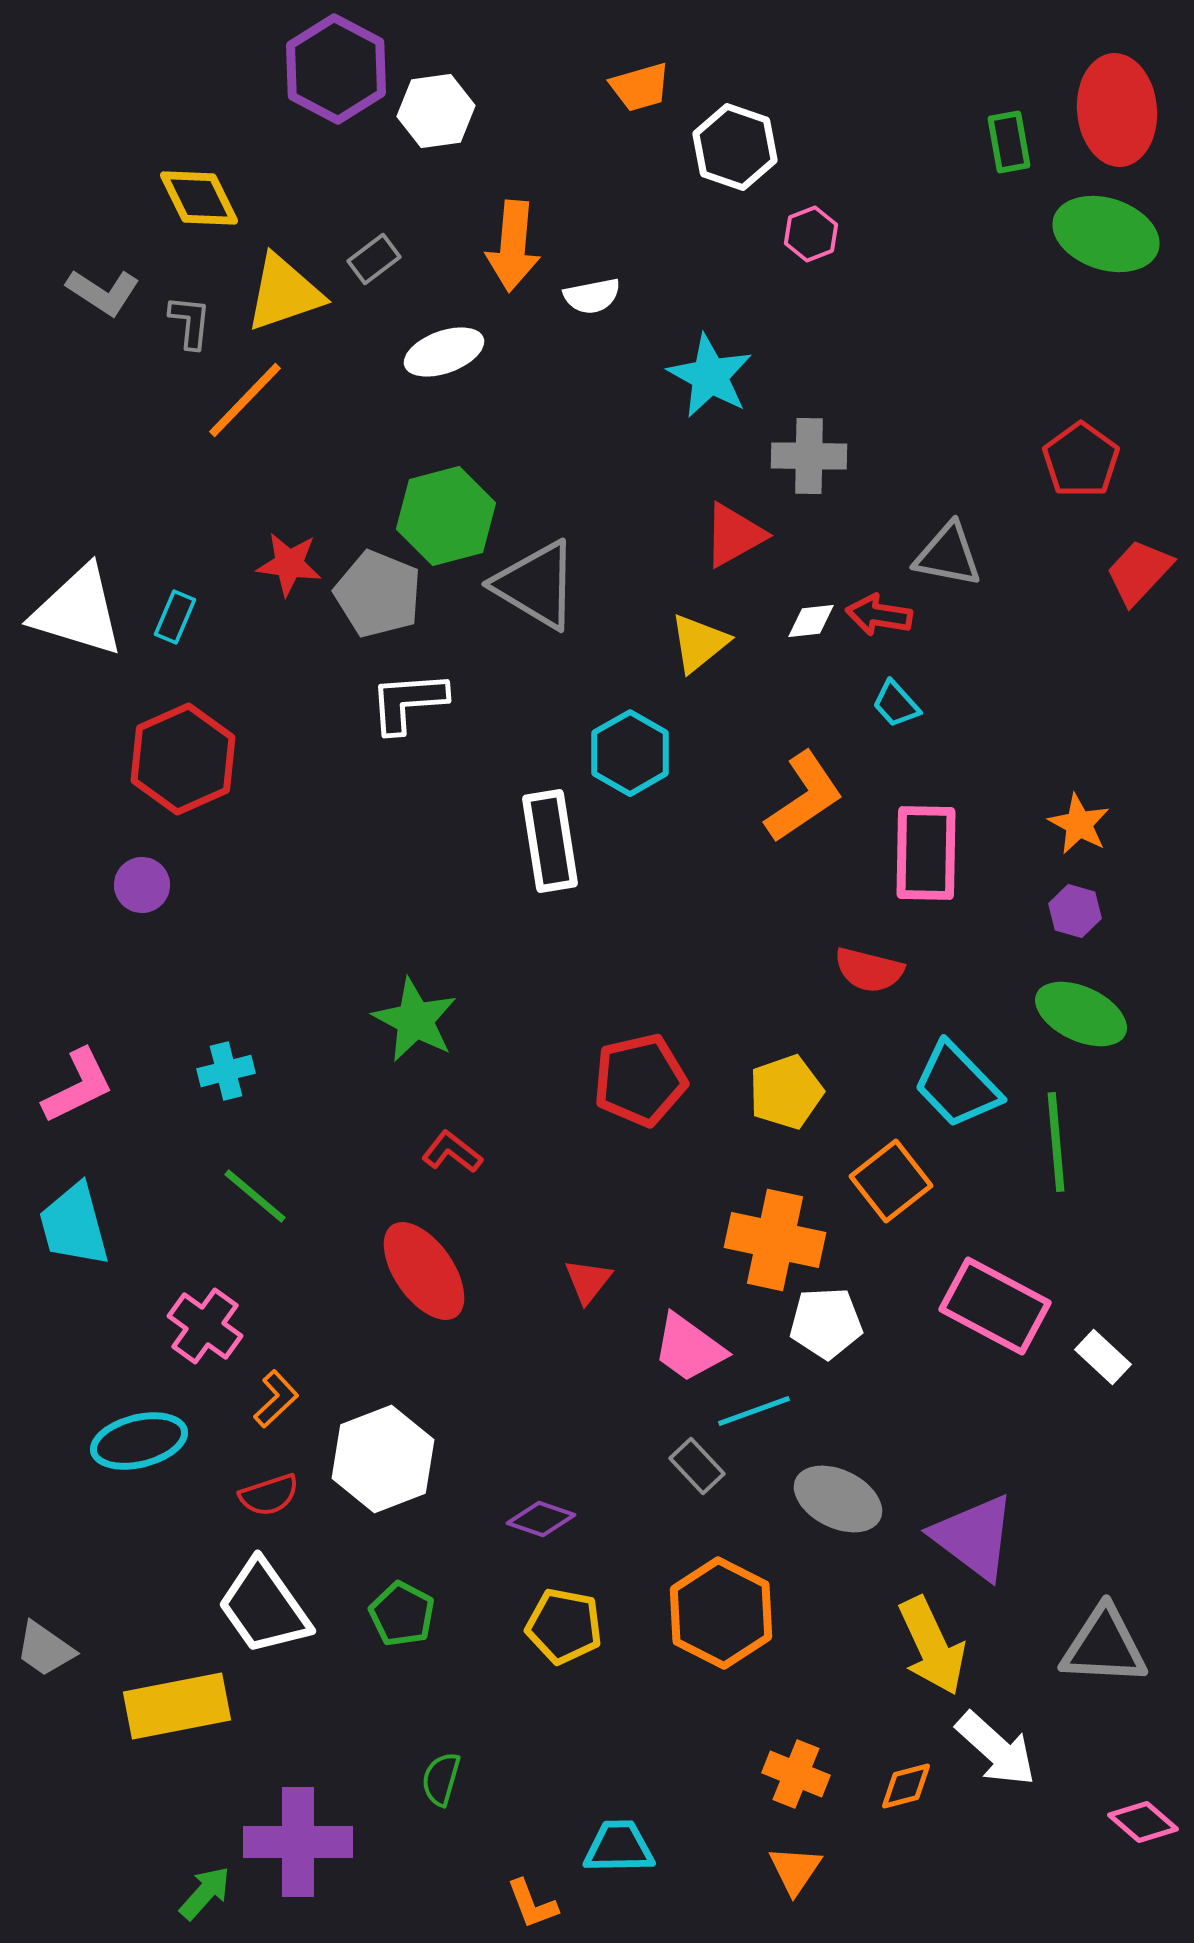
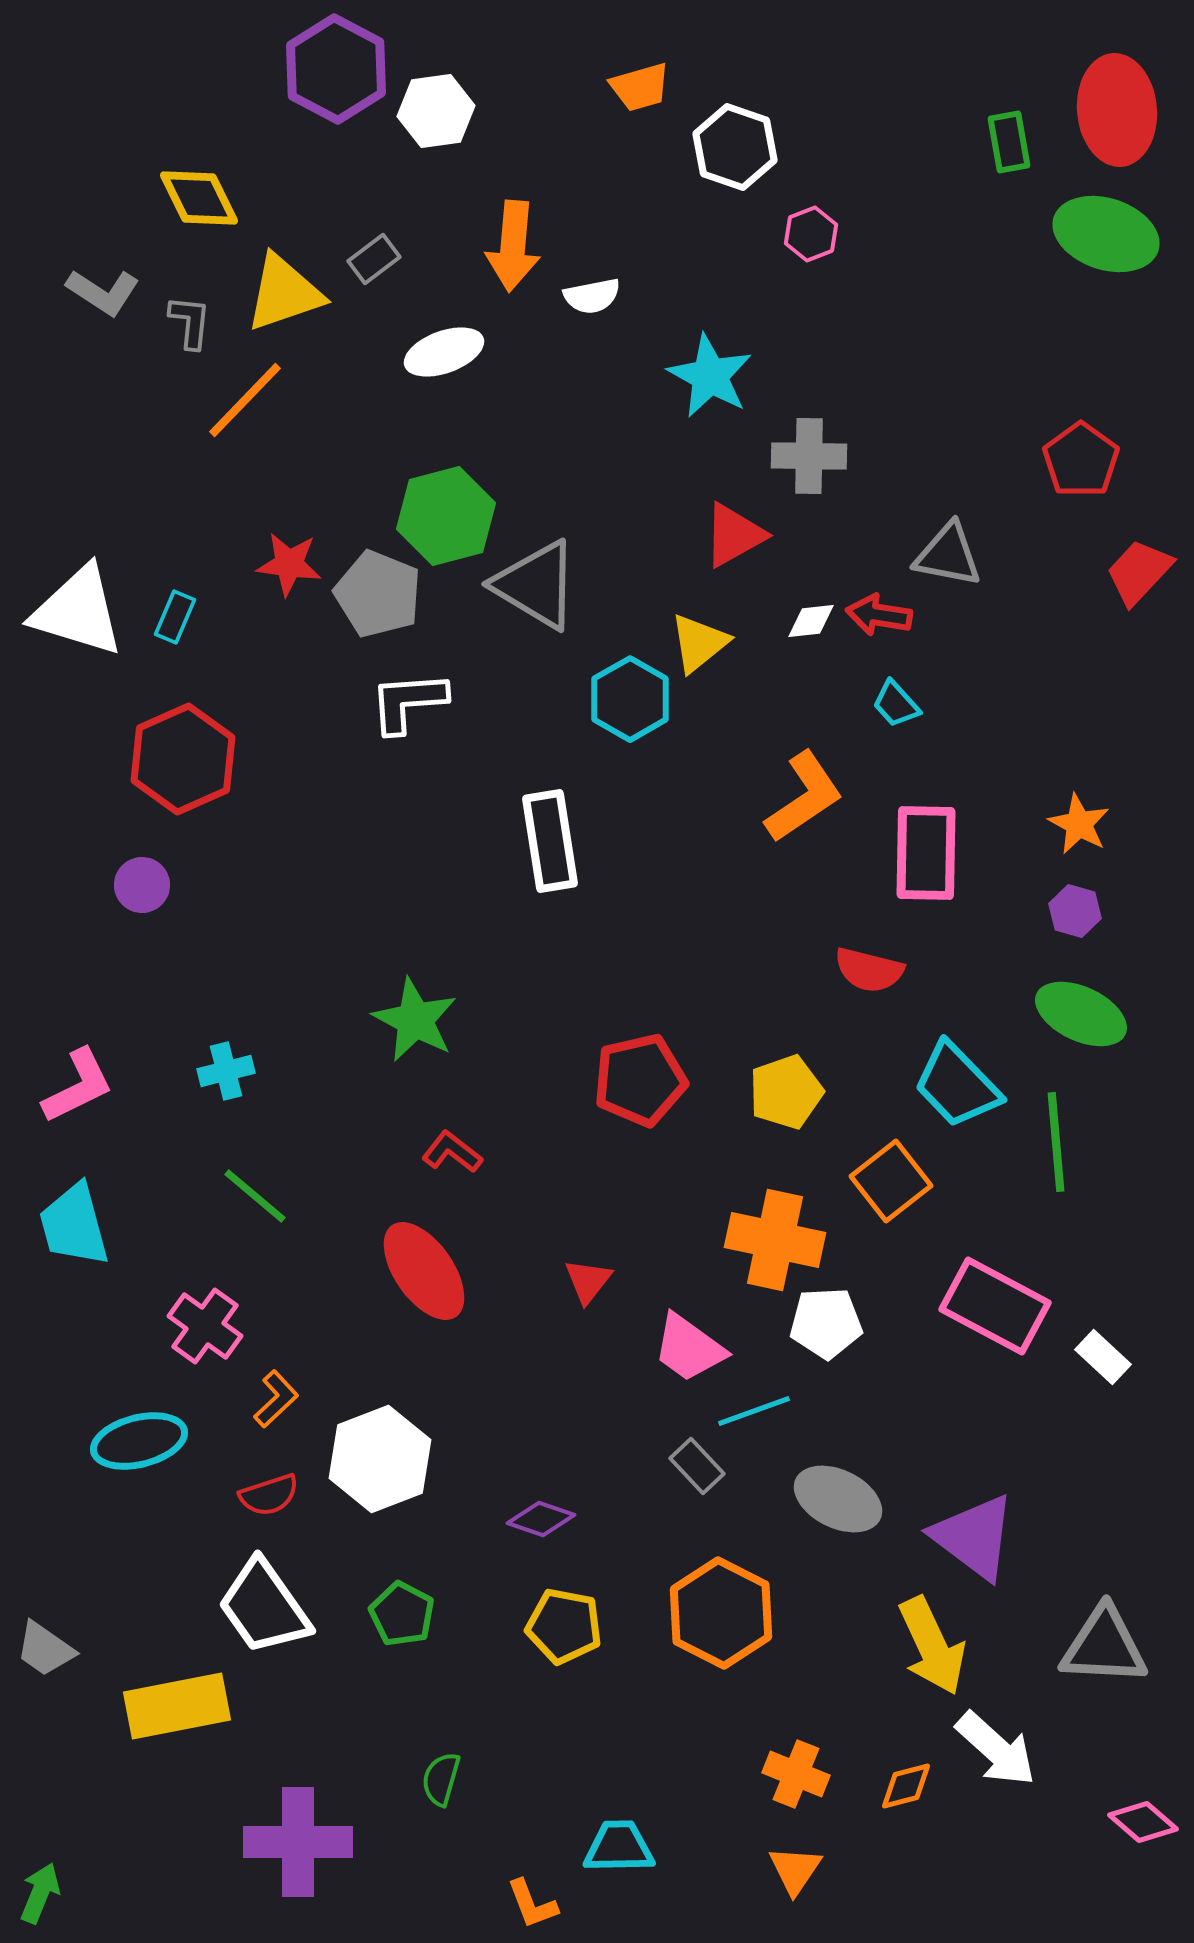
cyan hexagon at (630, 753): moved 54 px up
white hexagon at (383, 1459): moved 3 px left
green arrow at (205, 1893): moved 165 px left; rotated 20 degrees counterclockwise
